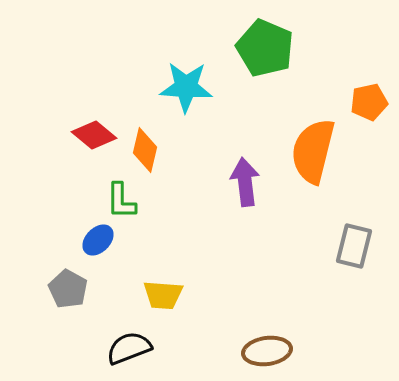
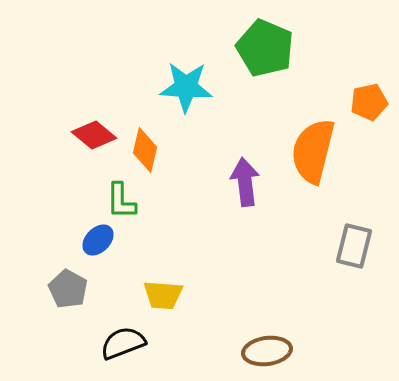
black semicircle: moved 6 px left, 5 px up
